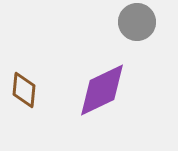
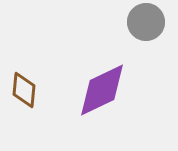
gray circle: moved 9 px right
